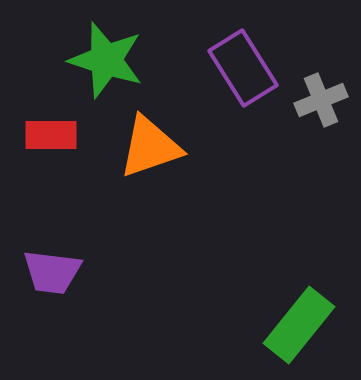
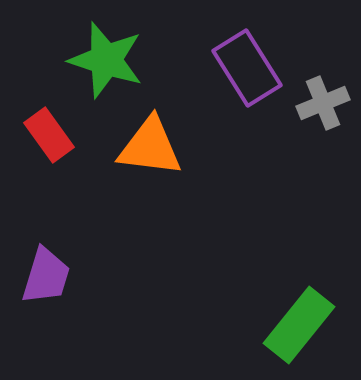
purple rectangle: moved 4 px right
gray cross: moved 2 px right, 3 px down
red rectangle: moved 2 px left; rotated 54 degrees clockwise
orange triangle: rotated 26 degrees clockwise
purple trapezoid: moved 6 px left, 4 px down; rotated 80 degrees counterclockwise
